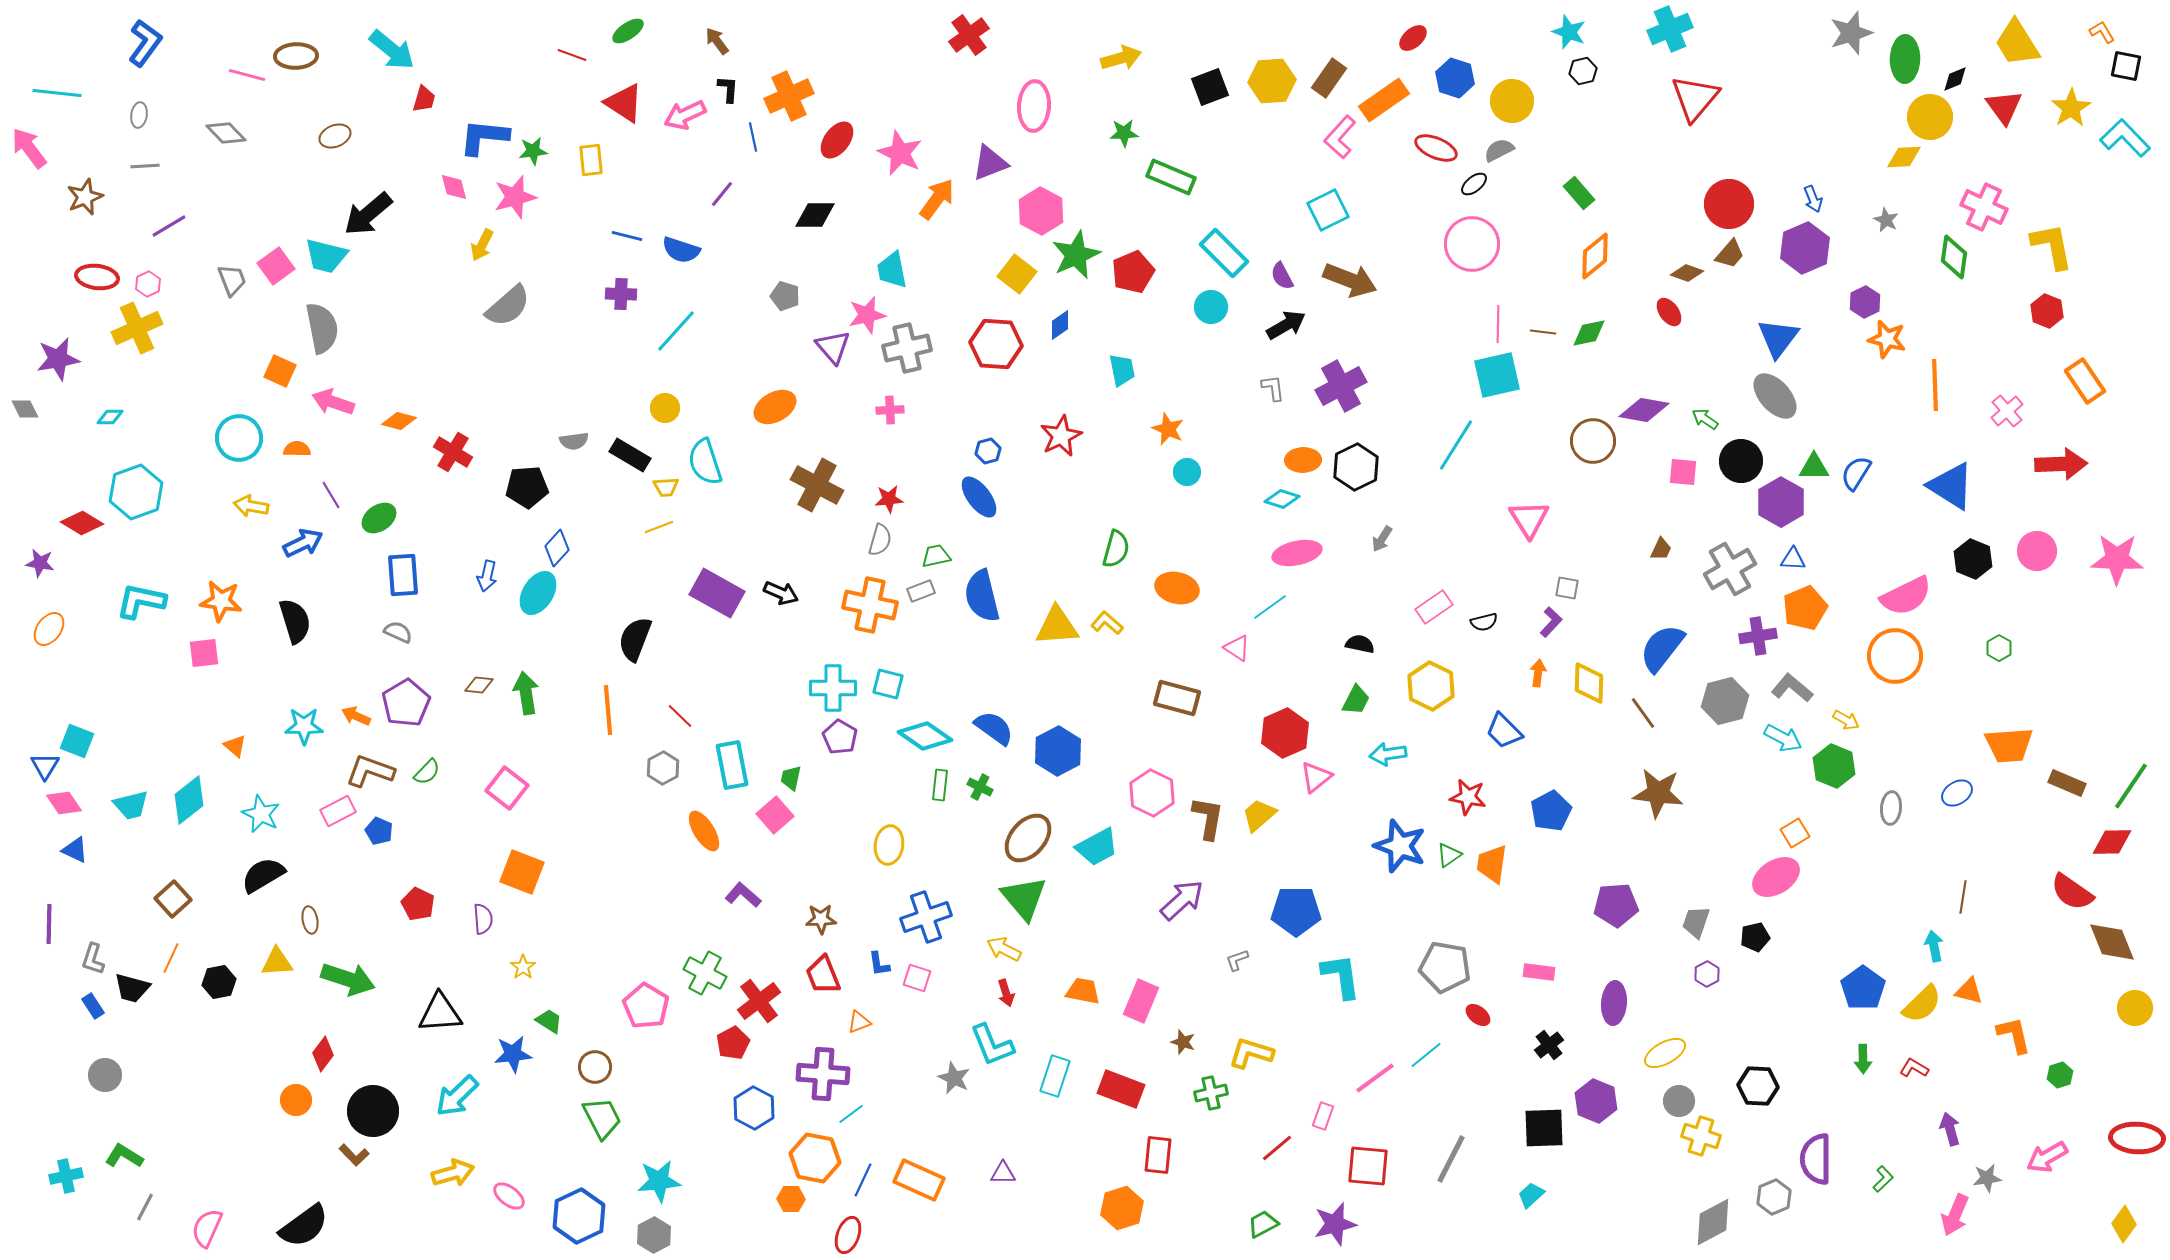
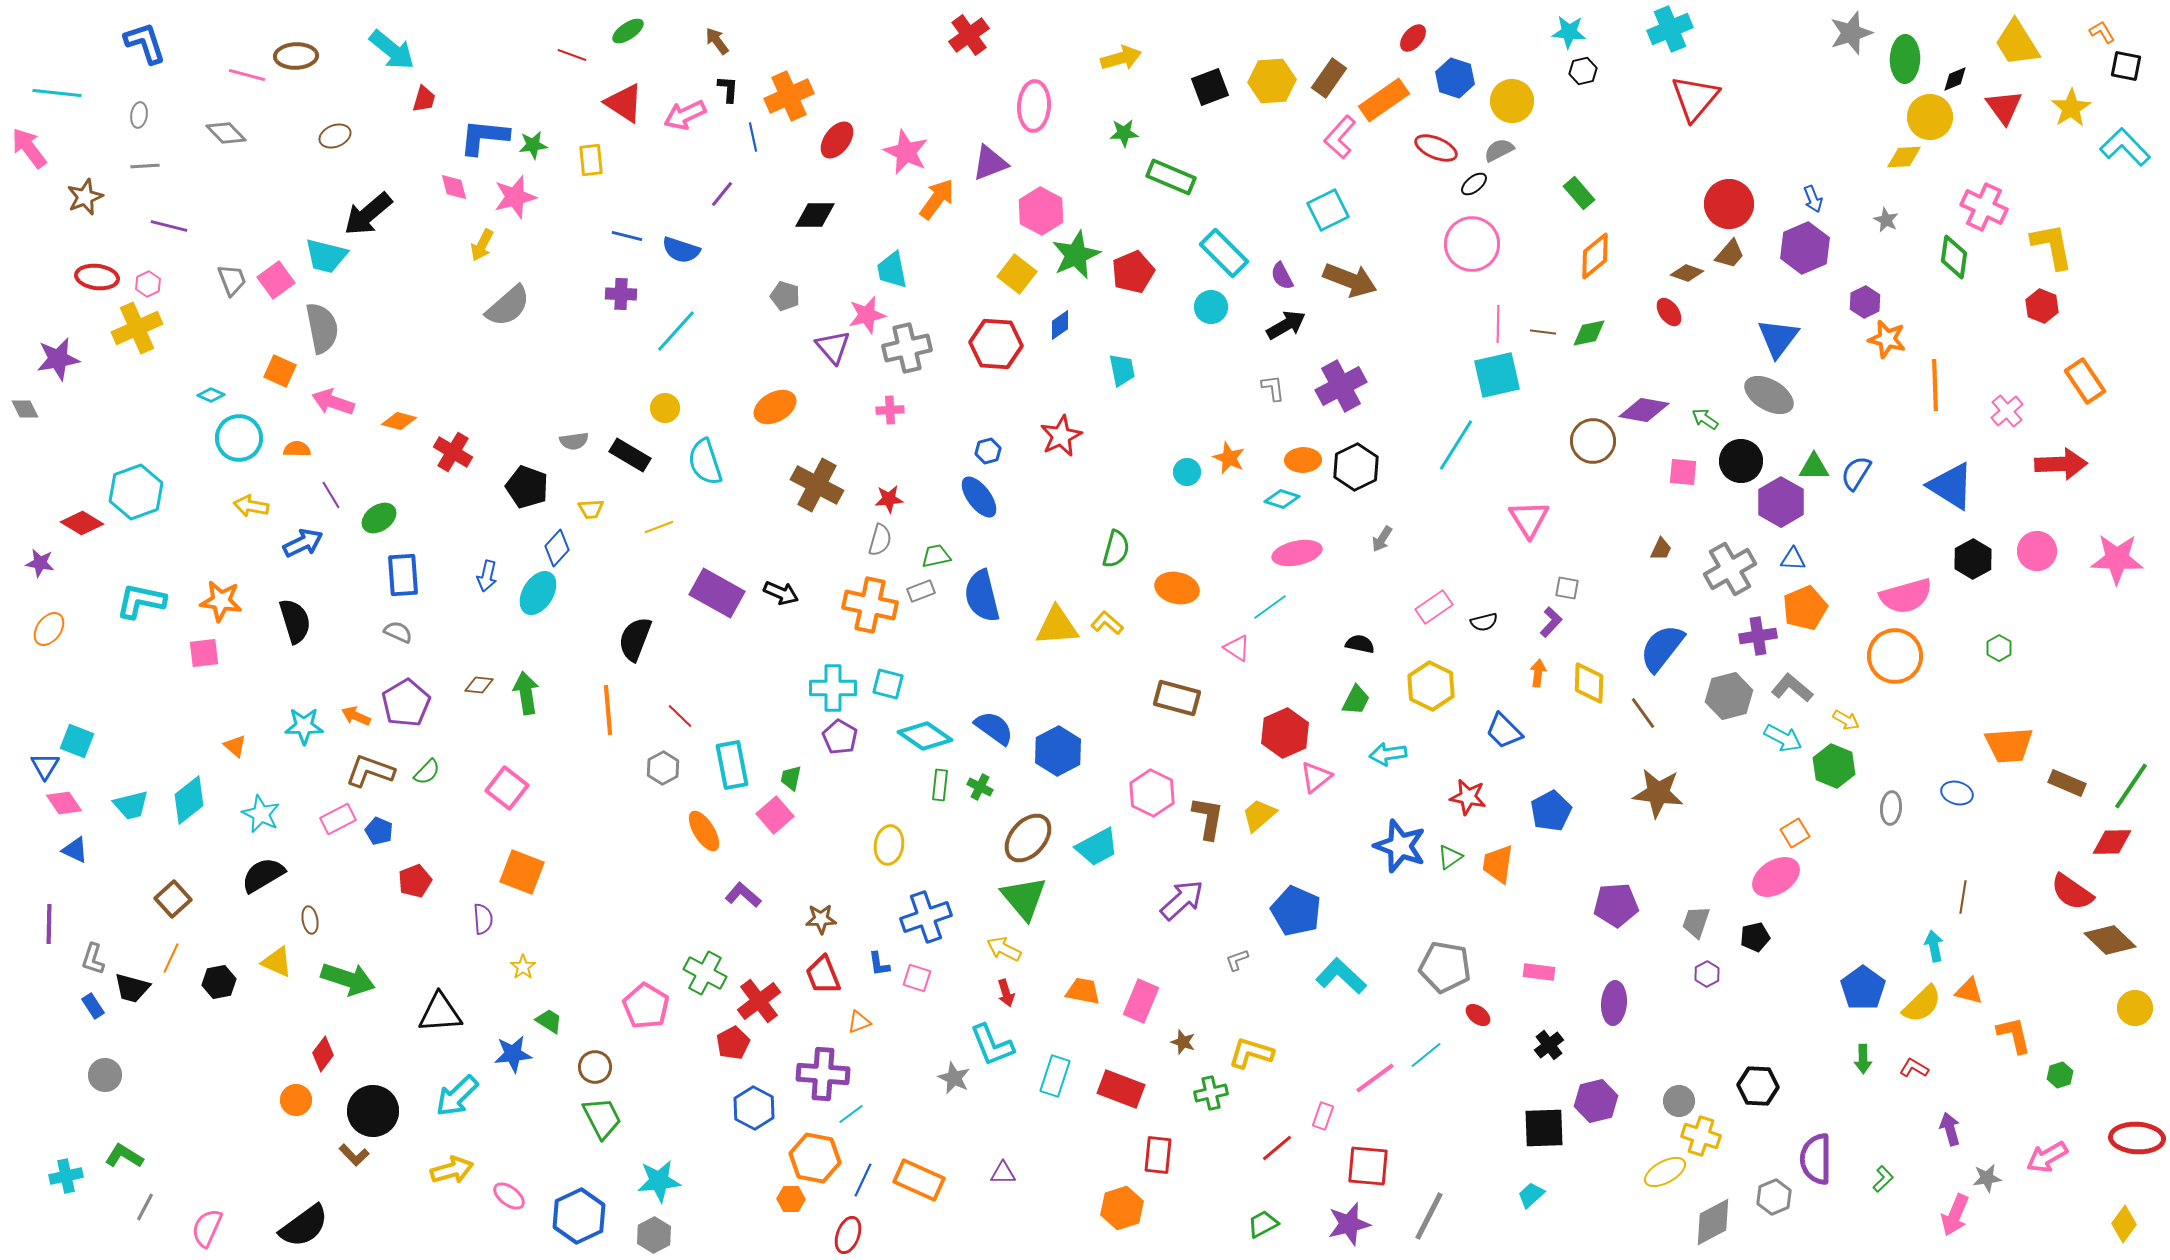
cyan star at (1569, 32): rotated 16 degrees counterclockwise
red ellipse at (1413, 38): rotated 8 degrees counterclockwise
blue L-shape at (145, 43): rotated 54 degrees counterclockwise
cyan L-shape at (2125, 138): moved 9 px down
green star at (533, 151): moved 6 px up
pink star at (900, 153): moved 6 px right, 1 px up
purple line at (169, 226): rotated 45 degrees clockwise
pink square at (276, 266): moved 14 px down
red hexagon at (2047, 311): moved 5 px left, 5 px up
gray ellipse at (1775, 396): moved 6 px left, 1 px up; rotated 18 degrees counterclockwise
cyan diamond at (110, 417): moved 101 px right, 22 px up; rotated 24 degrees clockwise
orange star at (1168, 429): moved 61 px right, 29 px down
black pentagon at (527, 487): rotated 24 degrees clockwise
yellow trapezoid at (666, 487): moved 75 px left, 22 px down
black hexagon at (1973, 559): rotated 9 degrees clockwise
pink semicircle at (1906, 596): rotated 10 degrees clockwise
gray hexagon at (1725, 701): moved 4 px right, 5 px up
blue ellipse at (1957, 793): rotated 48 degrees clockwise
pink rectangle at (338, 811): moved 8 px down
green triangle at (1449, 855): moved 1 px right, 2 px down
orange trapezoid at (1492, 864): moved 6 px right
red pentagon at (418, 904): moved 3 px left, 23 px up; rotated 24 degrees clockwise
blue pentagon at (1296, 911): rotated 24 degrees clockwise
brown diamond at (2112, 942): moved 2 px left, 2 px up; rotated 24 degrees counterclockwise
yellow triangle at (277, 962): rotated 28 degrees clockwise
cyan L-shape at (1341, 976): rotated 39 degrees counterclockwise
yellow ellipse at (1665, 1053): moved 119 px down
purple hexagon at (1596, 1101): rotated 24 degrees clockwise
gray line at (1451, 1159): moved 22 px left, 57 px down
yellow arrow at (453, 1173): moved 1 px left, 3 px up
purple star at (1335, 1224): moved 14 px right
